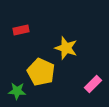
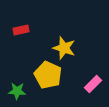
yellow star: moved 2 px left
yellow pentagon: moved 7 px right, 3 px down
